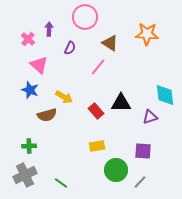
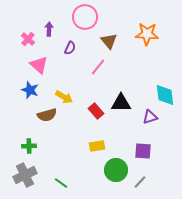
brown triangle: moved 1 px left, 2 px up; rotated 18 degrees clockwise
